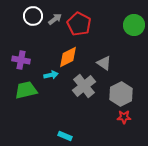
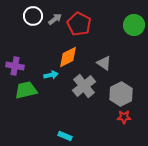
purple cross: moved 6 px left, 6 px down
